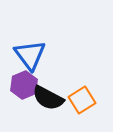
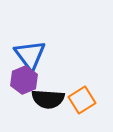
purple hexagon: moved 5 px up
black semicircle: moved 1 px down; rotated 24 degrees counterclockwise
